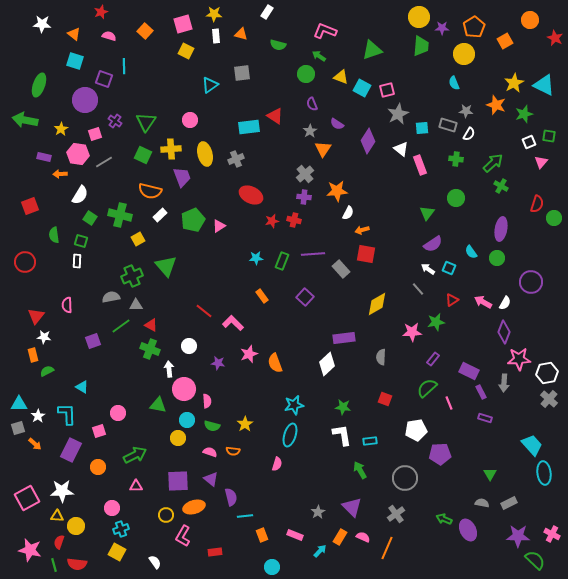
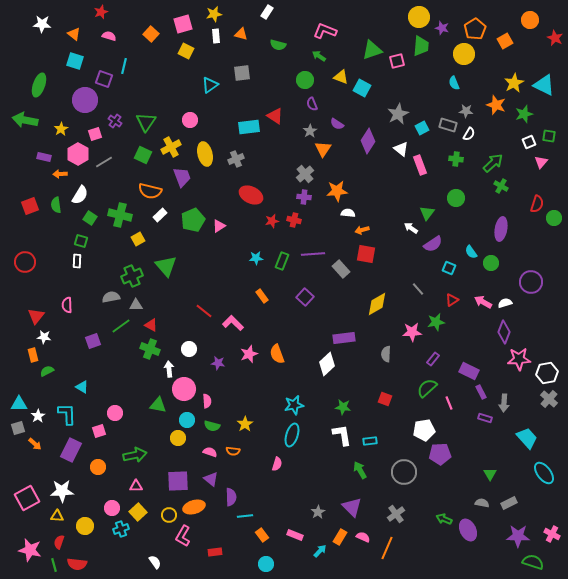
yellow star at (214, 14): rotated 14 degrees counterclockwise
orange pentagon at (474, 27): moved 1 px right, 2 px down
purple star at (442, 28): rotated 16 degrees clockwise
orange square at (145, 31): moved 6 px right, 3 px down
cyan line at (124, 66): rotated 14 degrees clockwise
green circle at (306, 74): moved 1 px left, 6 px down
pink square at (387, 90): moved 10 px right, 29 px up
cyan square at (422, 128): rotated 24 degrees counterclockwise
yellow cross at (171, 149): moved 2 px up; rotated 24 degrees counterclockwise
pink hexagon at (78, 154): rotated 20 degrees clockwise
white semicircle at (348, 213): rotated 112 degrees counterclockwise
green semicircle at (54, 235): moved 2 px right, 30 px up
green circle at (497, 258): moved 6 px left, 5 px down
white arrow at (428, 269): moved 17 px left, 41 px up
white semicircle at (505, 303): rotated 136 degrees counterclockwise
white circle at (189, 346): moved 3 px down
gray semicircle at (381, 357): moved 5 px right, 3 px up
orange semicircle at (275, 363): moved 2 px right, 9 px up
gray arrow at (504, 383): moved 20 px down
pink circle at (118, 413): moved 3 px left
white pentagon at (416, 430): moved 8 px right
cyan ellipse at (290, 435): moved 2 px right
cyan trapezoid at (532, 445): moved 5 px left, 7 px up
green arrow at (135, 455): rotated 15 degrees clockwise
cyan ellipse at (544, 473): rotated 30 degrees counterclockwise
gray circle at (405, 478): moved 1 px left, 6 px up
purple semicircle at (231, 497): rotated 12 degrees clockwise
yellow circle at (166, 515): moved 3 px right
yellow circle at (76, 526): moved 9 px right
orange rectangle at (262, 535): rotated 16 degrees counterclockwise
yellow square at (117, 552): moved 21 px right, 40 px up; rotated 18 degrees clockwise
green semicircle at (535, 560): moved 2 px left, 2 px down; rotated 25 degrees counterclockwise
cyan circle at (272, 567): moved 6 px left, 3 px up
